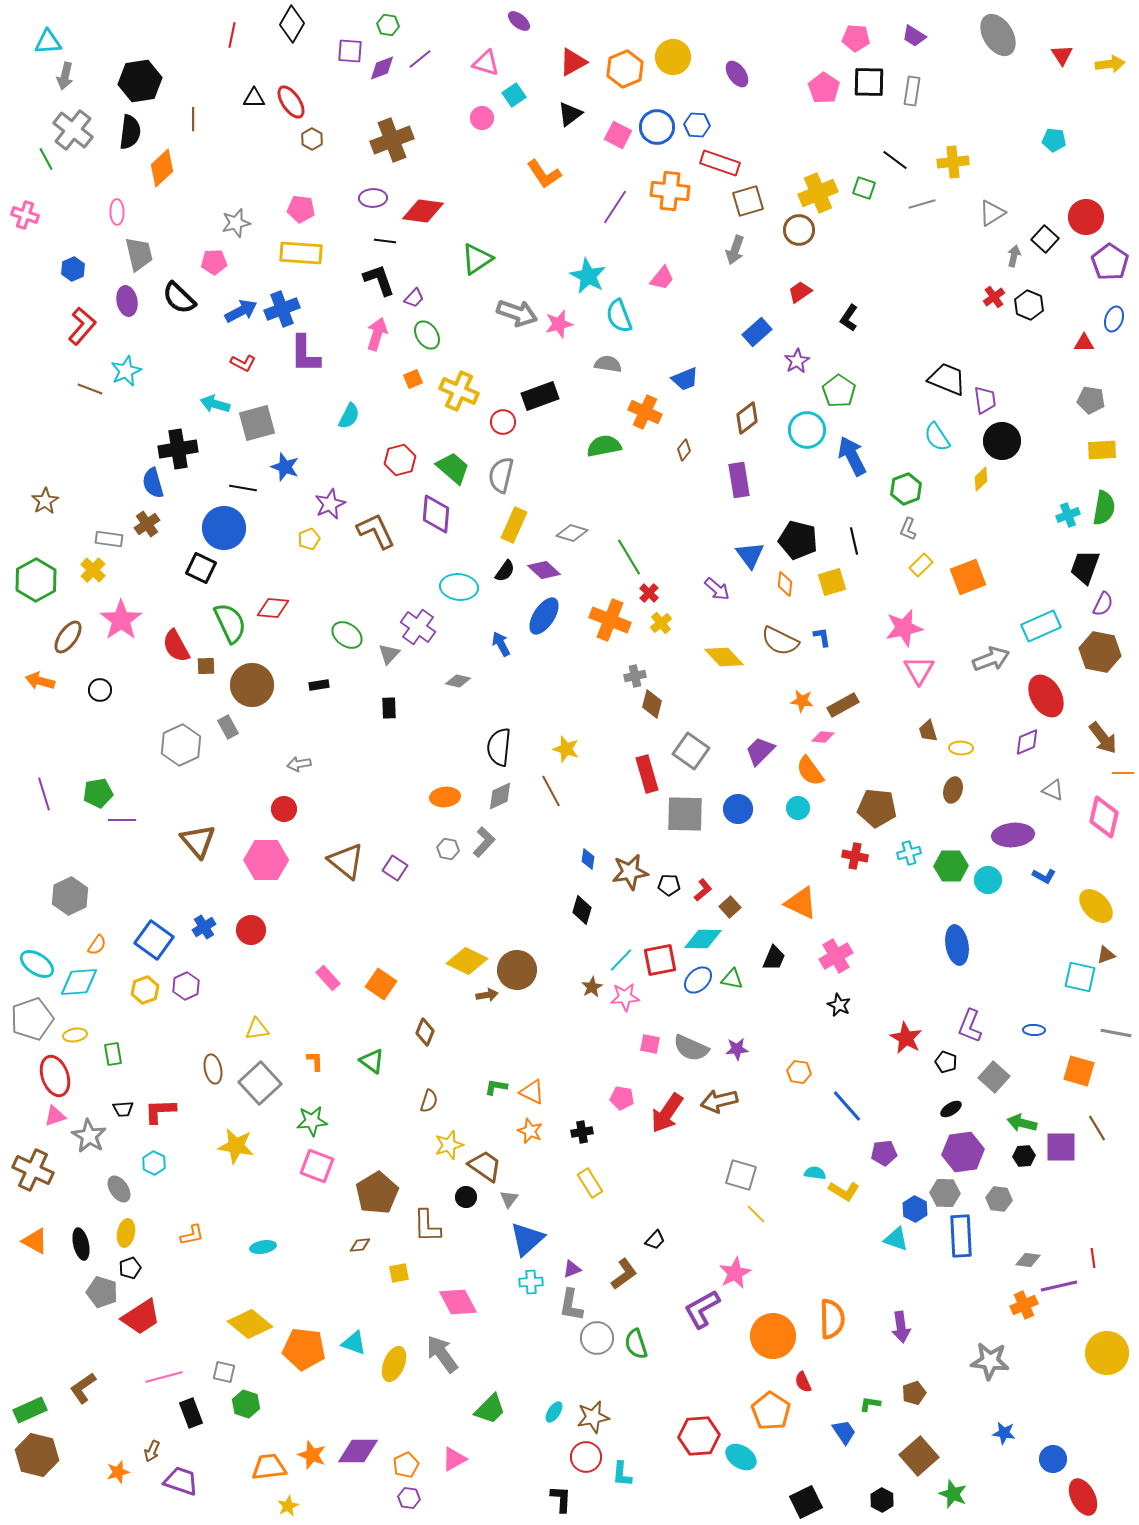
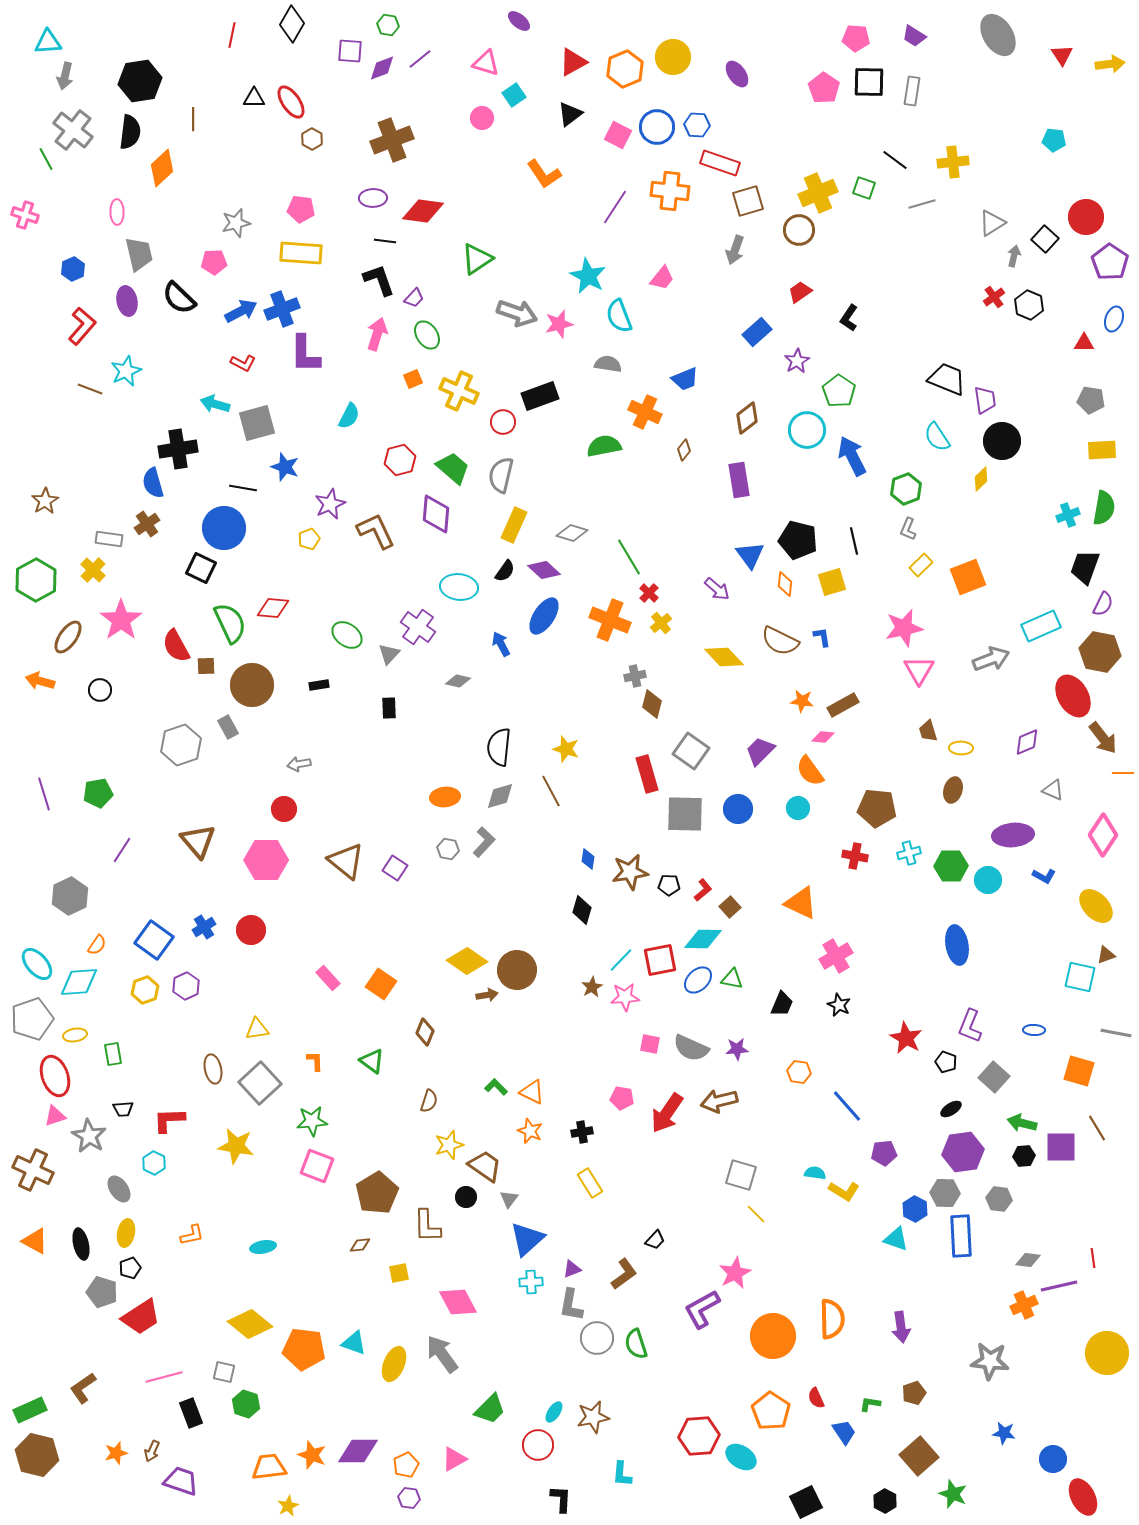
gray triangle at (992, 213): moved 10 px down
red ellipse at (1046, 696): moved 27 px right
gray hexagon at (181, 745): rotated 6 degrees clockwise
gray diamond at (500, 796): rotated 8 degrees clockwise
pink diamond at (1104, 817): moved 1 px left, 18 px down; rotated 21 degrees clockwise
purple line at (122, 820): moved 30 px down; rotated 56 degrees counterclockwise
black trapezoid at (774, 958): moved 8 px right, 46 px down
yellow diamond at (467, 961): rotated 9 degrees clockwise
cyan ellipse at (37, 964): rotated 16 degrees clockwise
green L-shape at (496, 1087): rotated 35 degrees clockwise
red L-shape at (160, 1111): moved 9 px right, 9 px down
red semicircle at (803, 1382): moved 13 px right, 16 px down
red circle at (586, 1457): moved 48 px left, 12 px up
orange star at (118, 1472): moved 2 px left, 19 px up
black hexagon at (882, 1500): moved 3 px right, 1 px down
